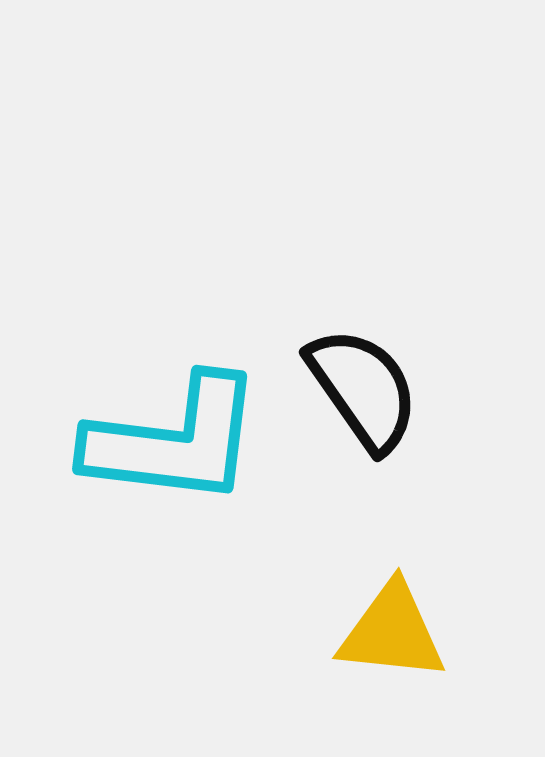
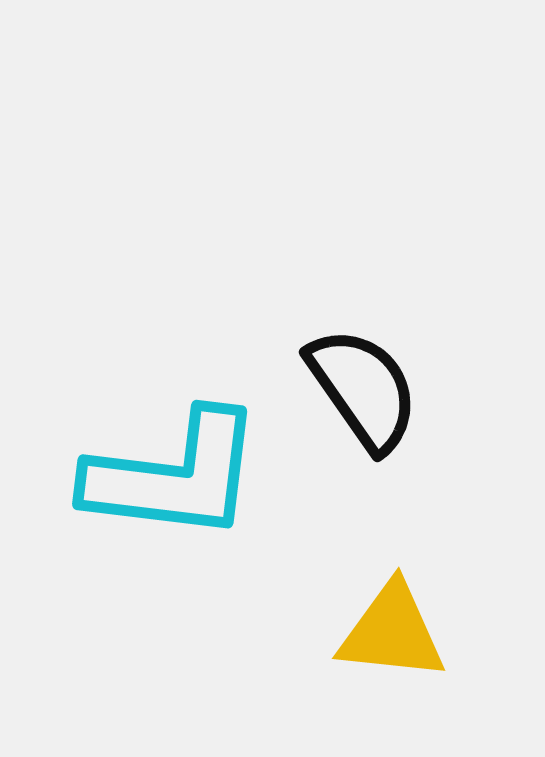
cyan L-shape: moved 35 px down
